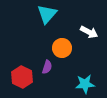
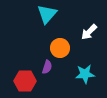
white arrow: rotated 108 degrees clockwise
orange circle: moved 2 px left
red hexagon: moved 3 px right, 4 px down; rotated 25 degrees counterclockwise
cyan star: moved 10 px up
